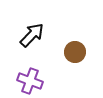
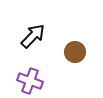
black arrow: moved 1 px right, 1 px down
